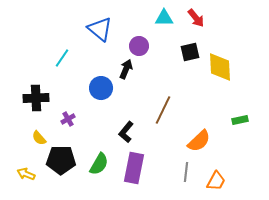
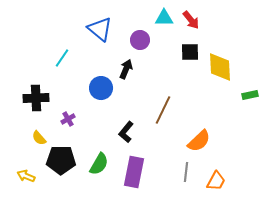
red arrow: moved 5 px left, 2 px down
purple circle: moved 1 px right, 6 px up
black square: rotated 12 degrees clockwise
green rectangle: moved 10 px right, 25 px up
purple rectangle: moved 4 px down
yellow arrow: moved 2 px down
